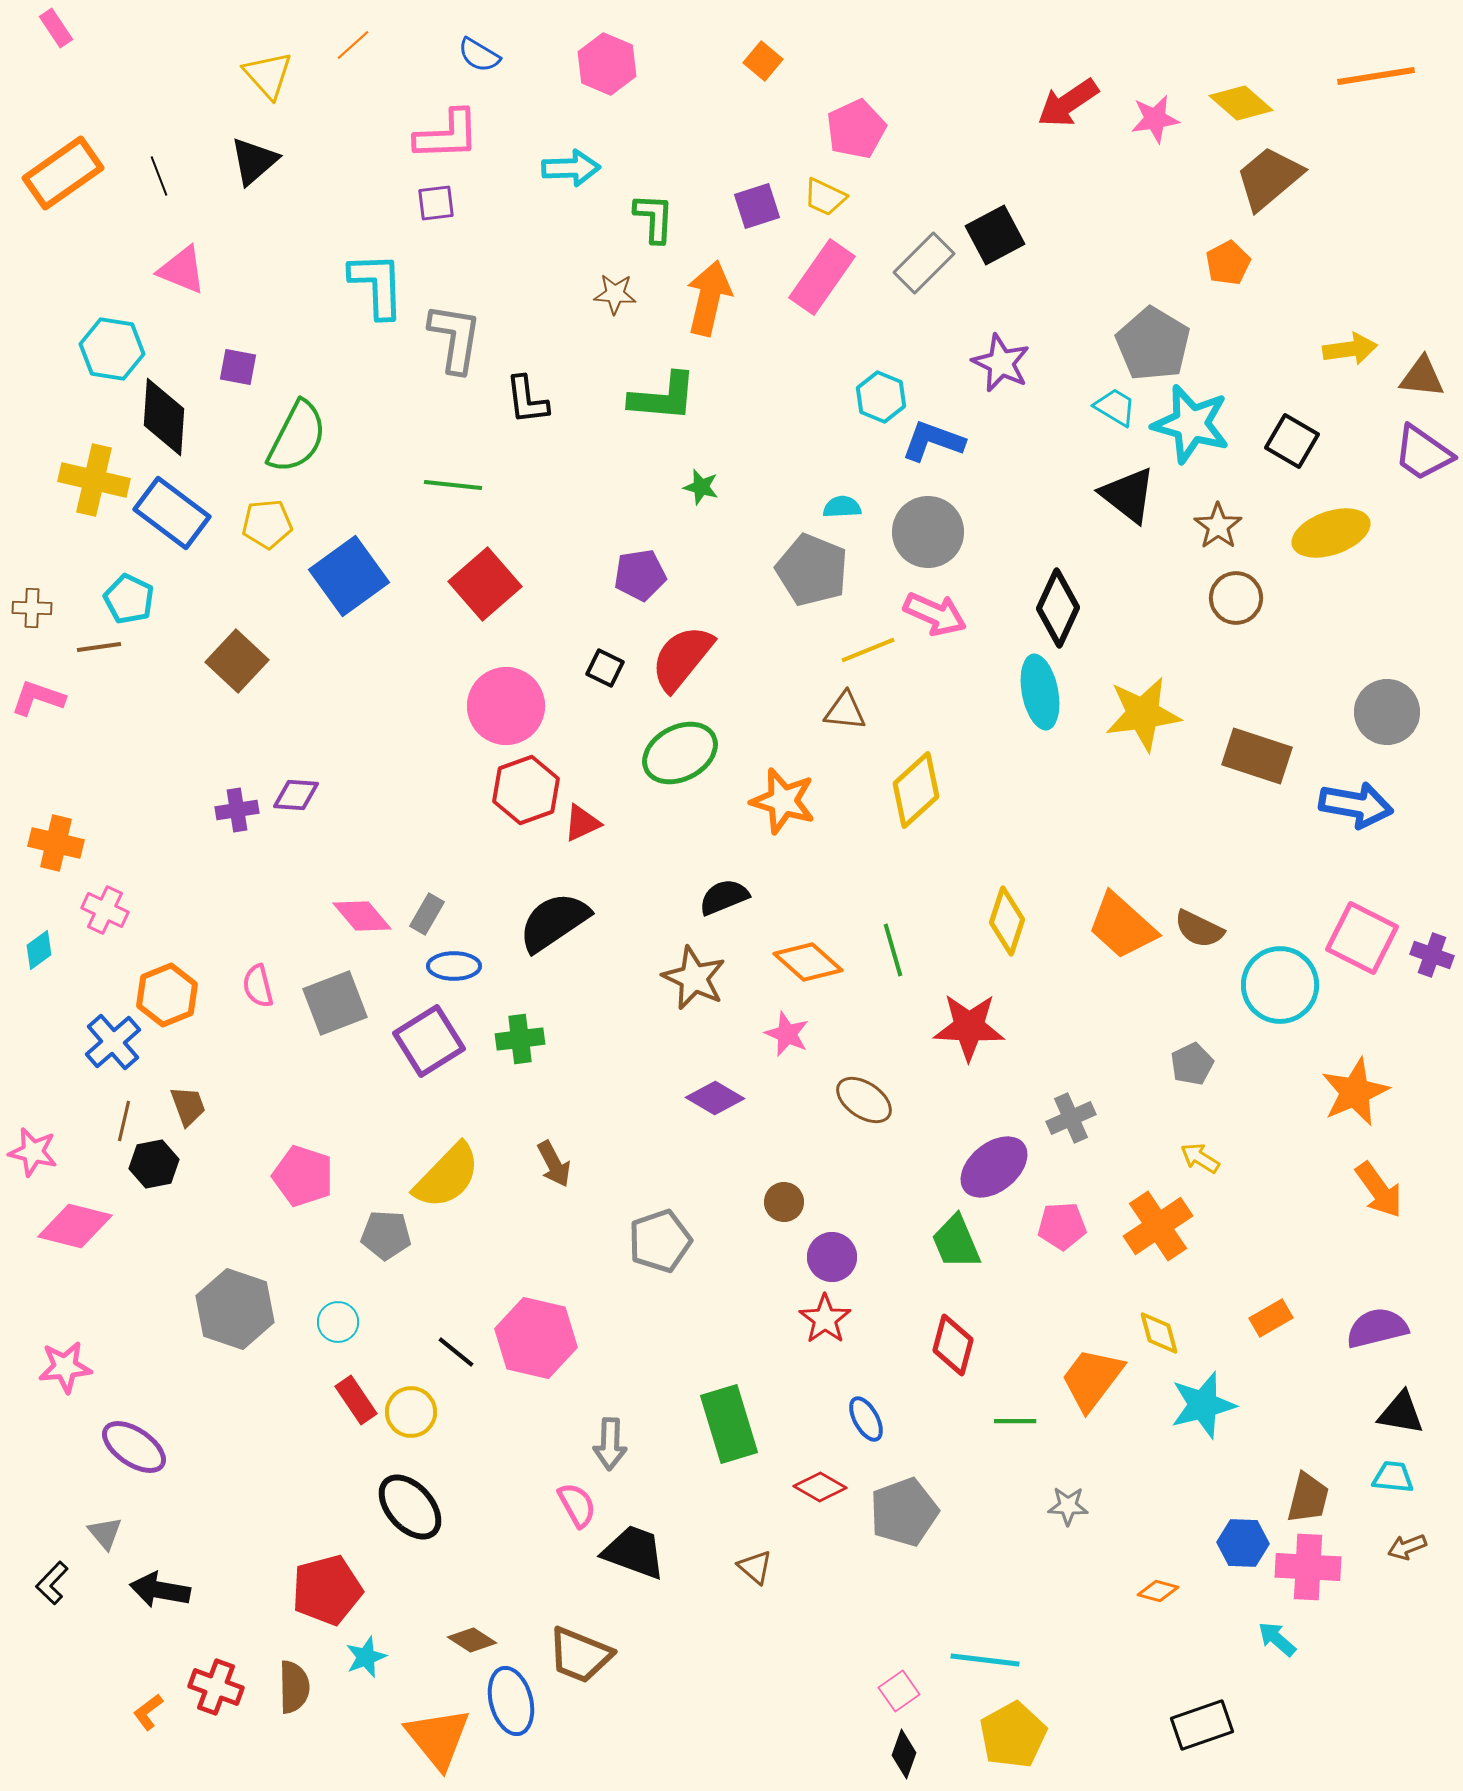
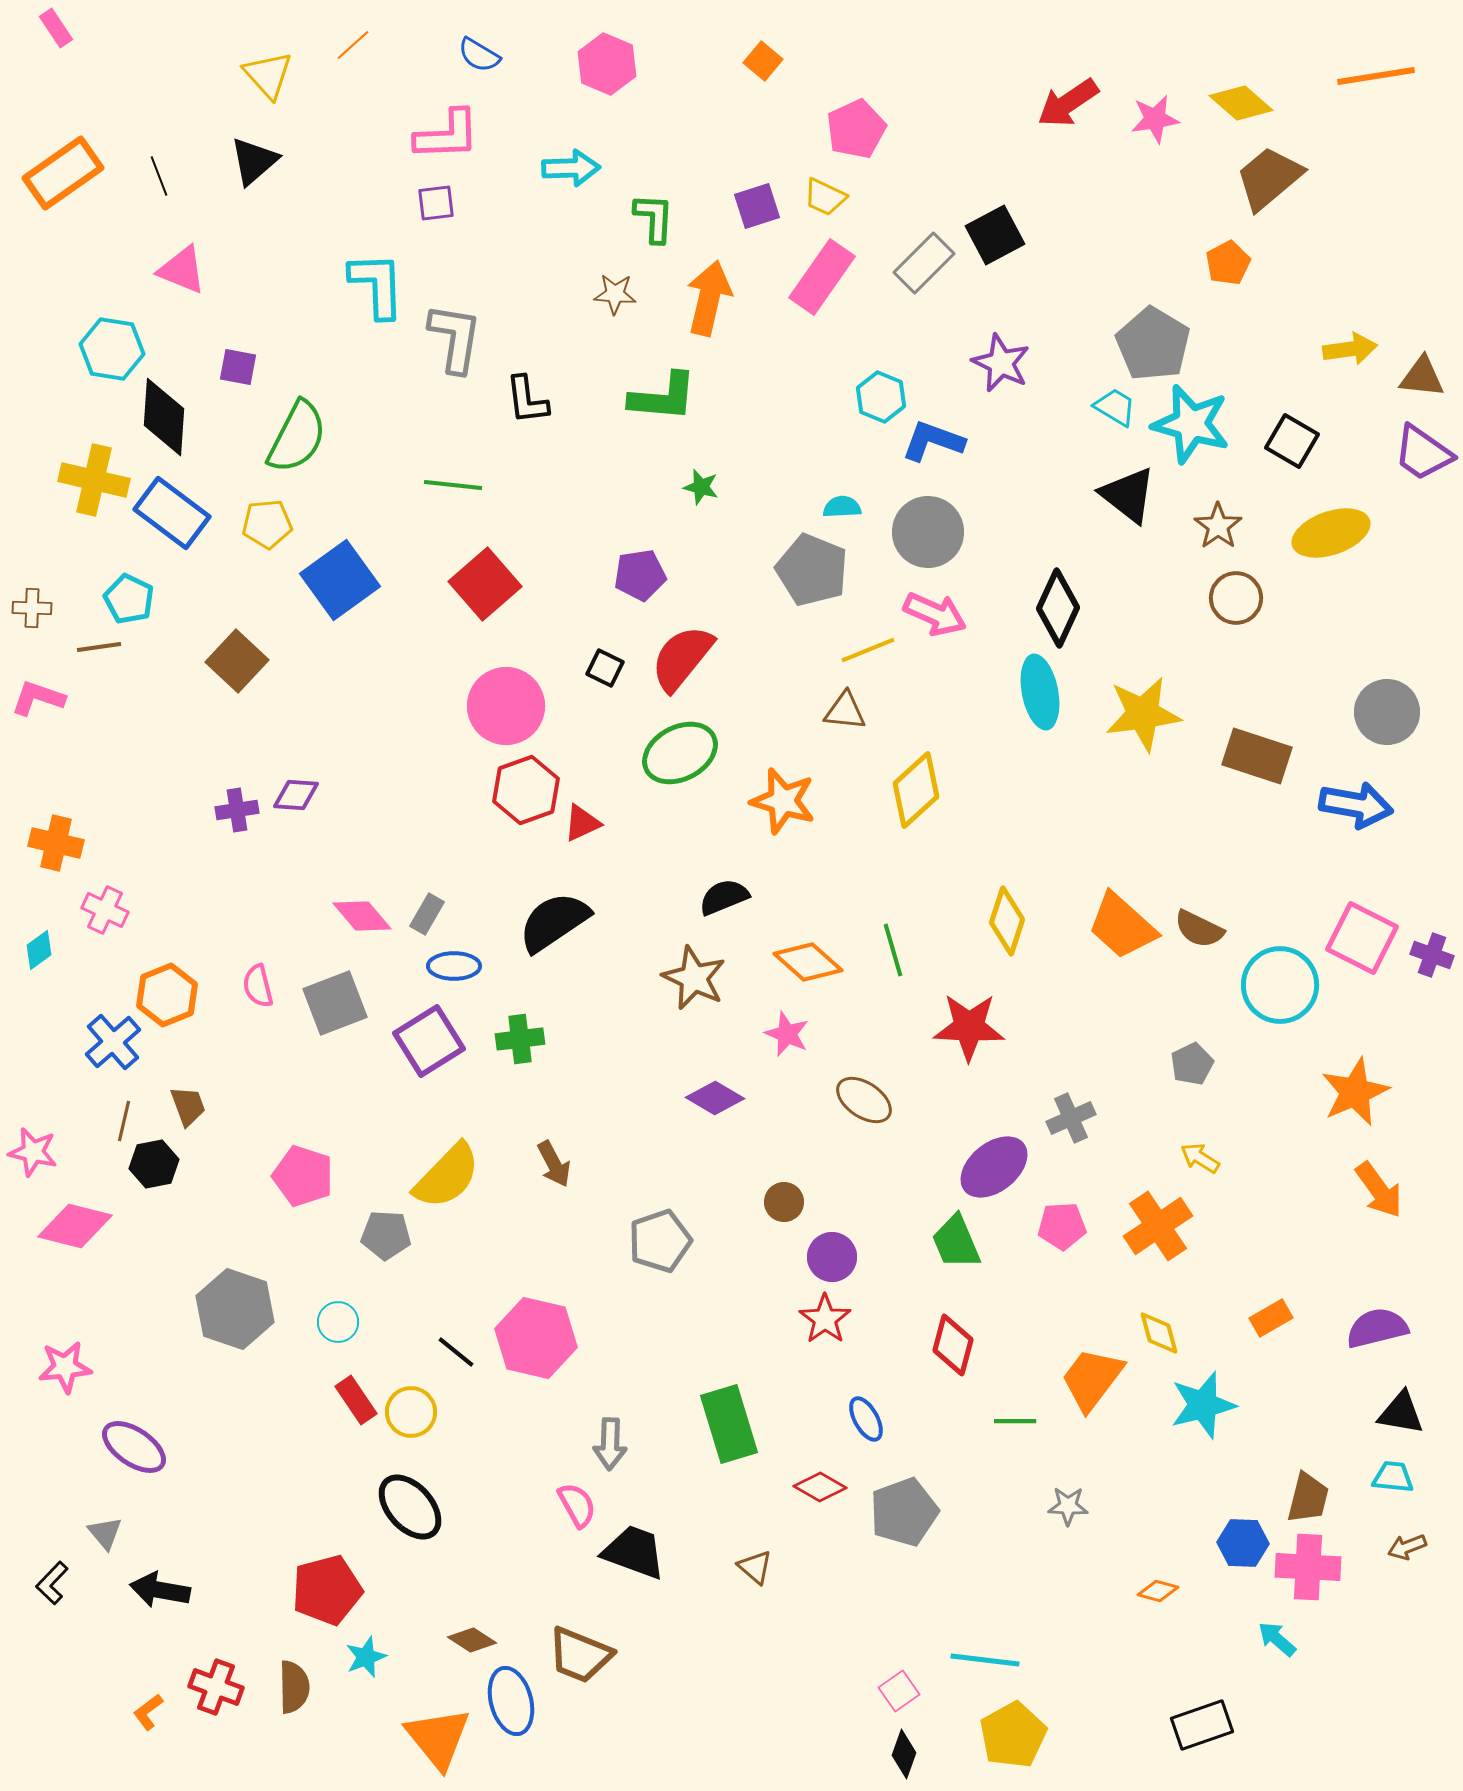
blue square at (349, 576): moved 9 px left, 4 px down
